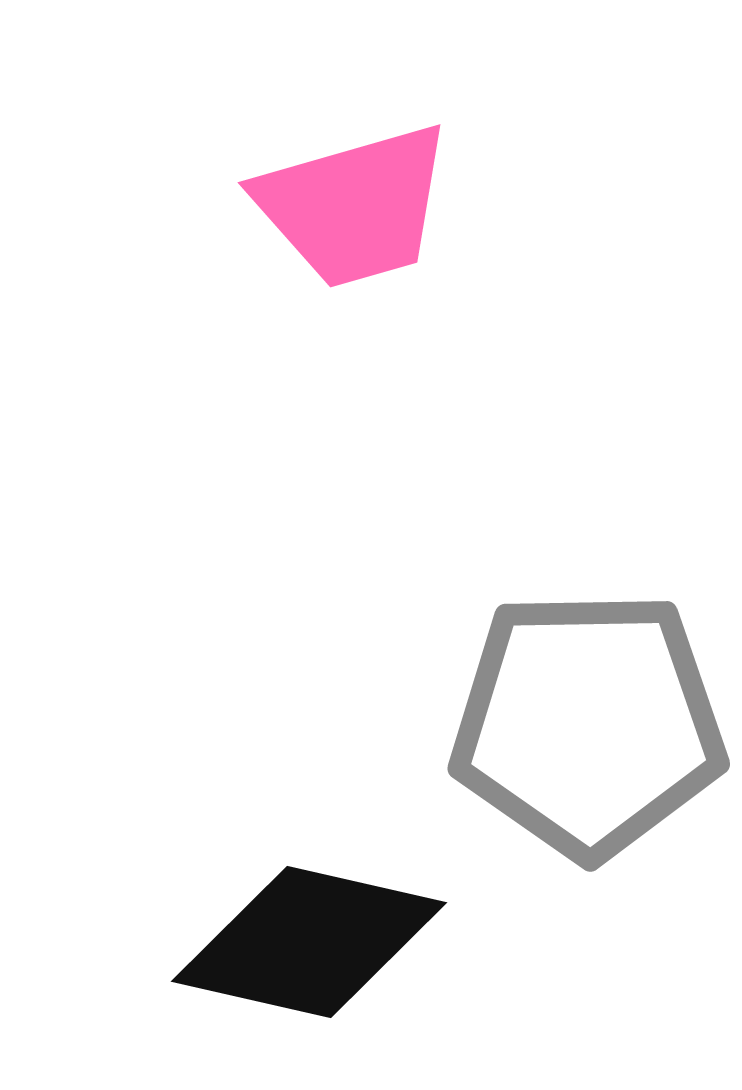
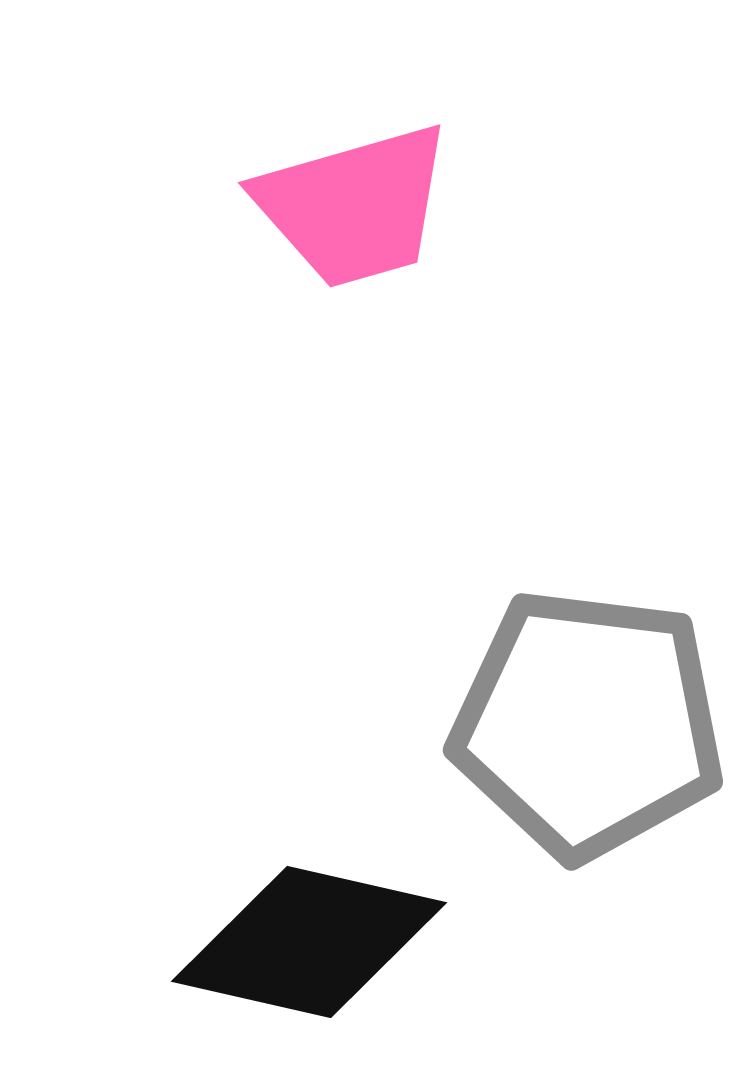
gray pentagon: rotated 8 degrees clockwise
